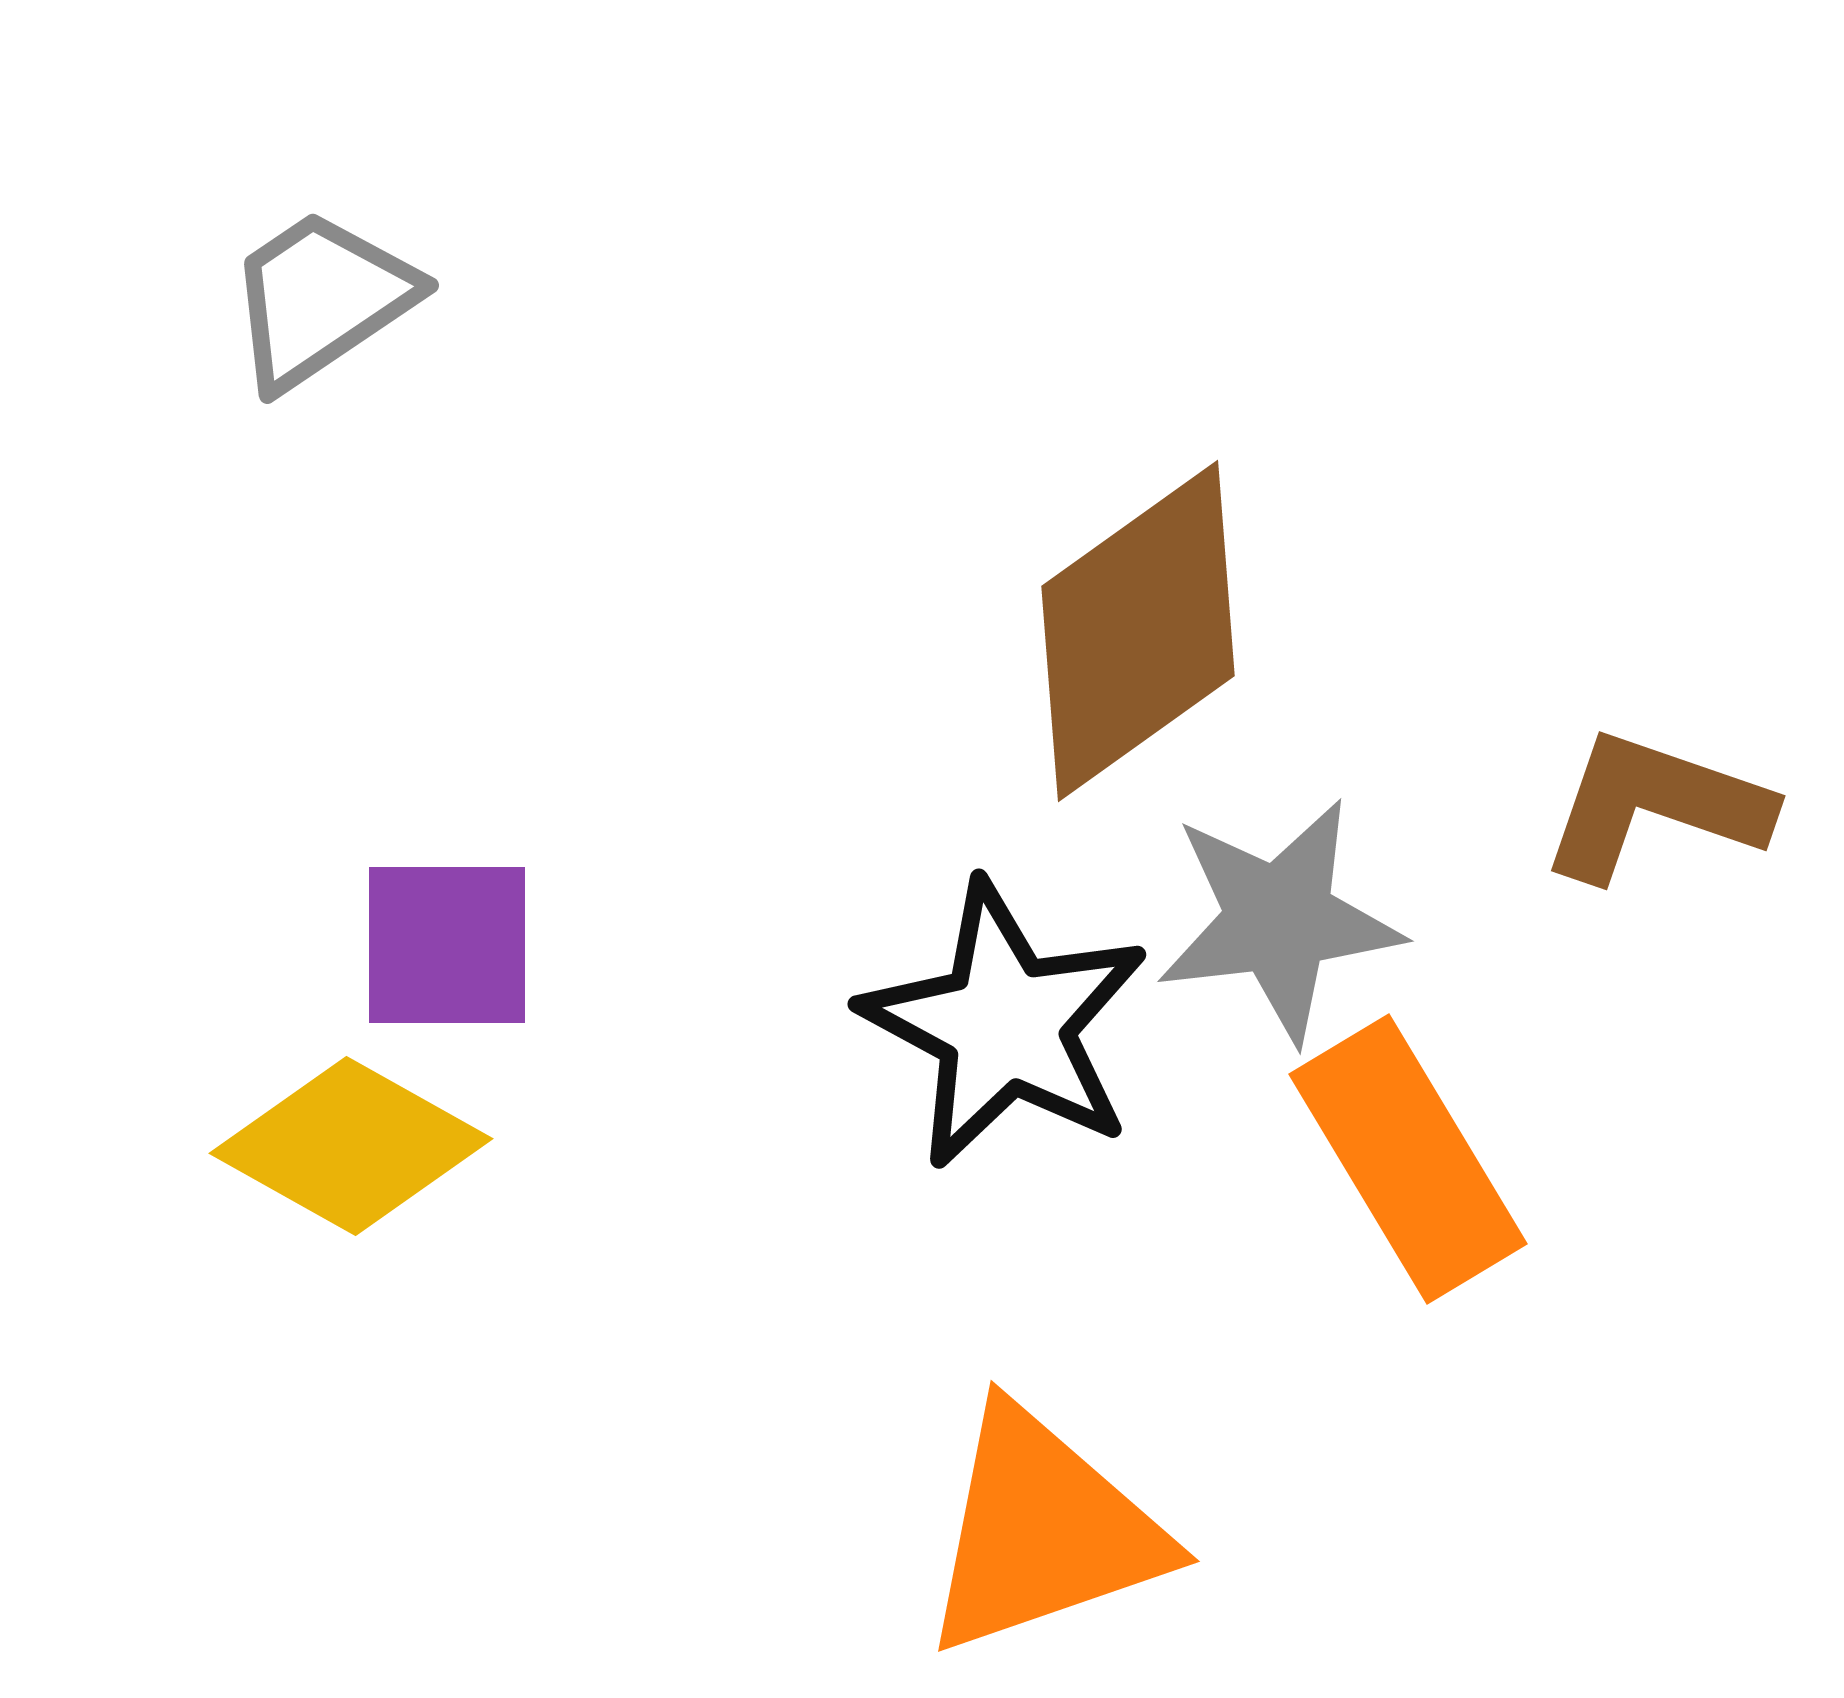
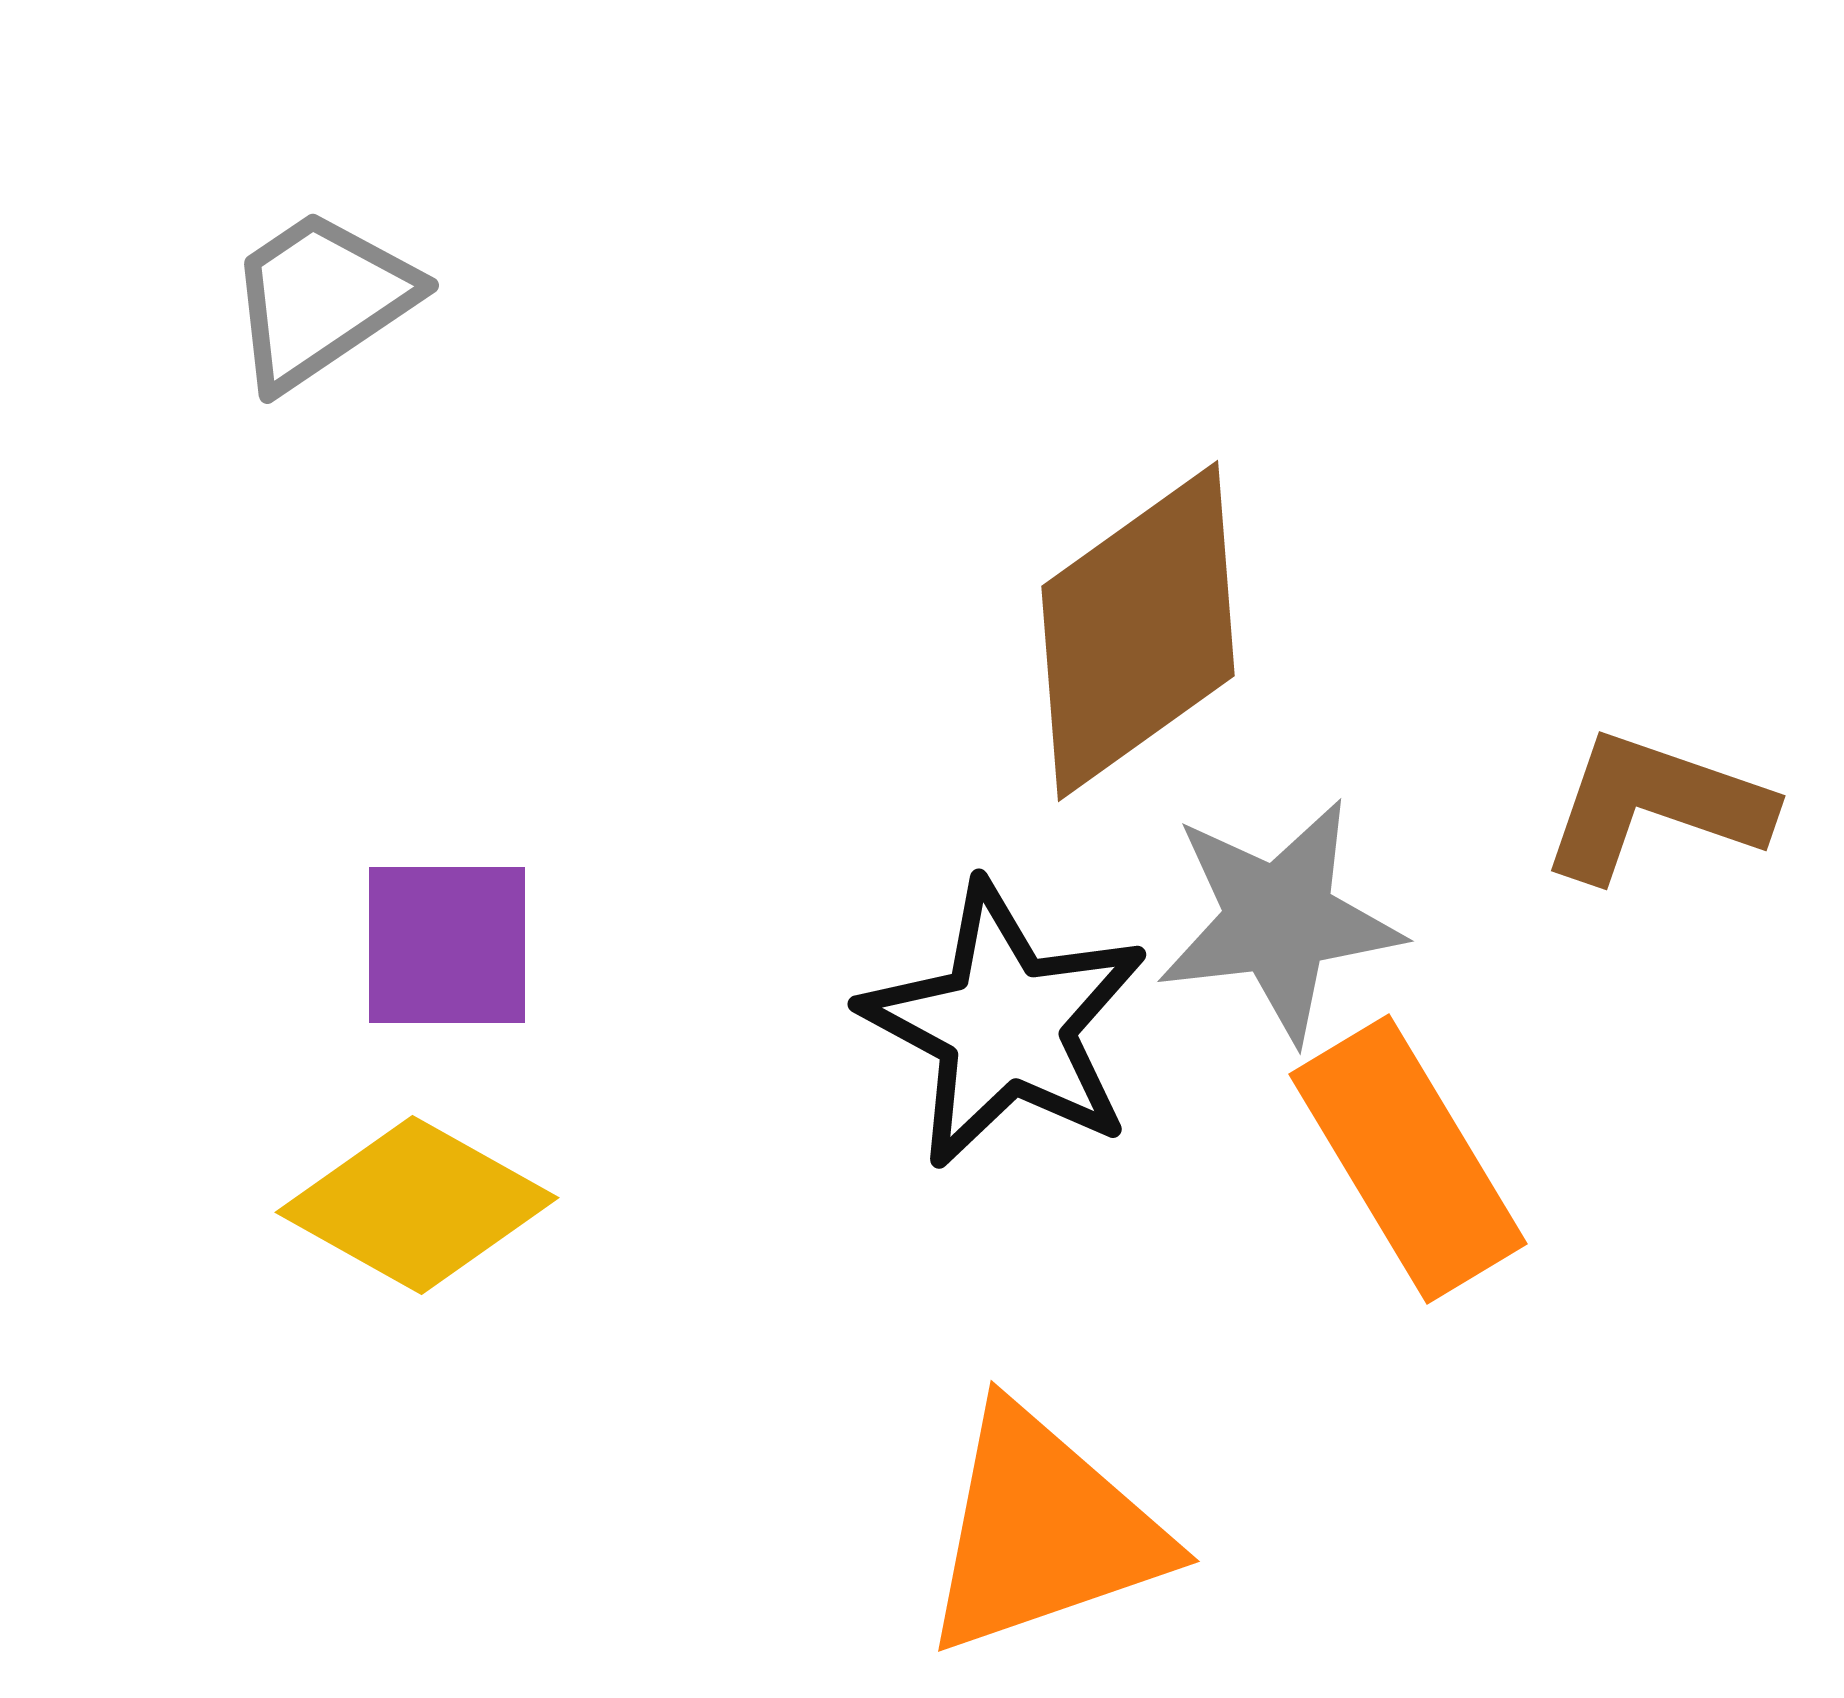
yellow diamond: moved 66 px right, 59 px down
